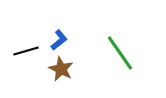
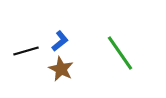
blue L-shape: moved 1 px right, 1 px down
